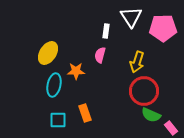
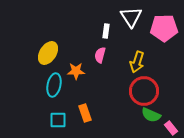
pink pentagon: moved 1 px right
